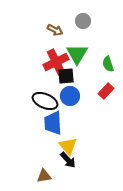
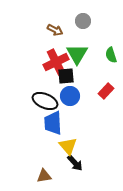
green semicircle: moved 3 px right, 9 px up
black arrow: moved 7 px right, 3 px down
